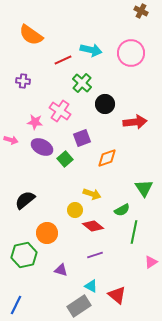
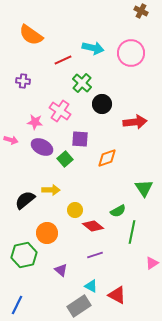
cyan arrow: moved 2 px right, 2 px up
black circle: moved 3 px left
purple square: moved 2 px left, 1 px down; rotated 24 degrees clockwise
yellow arrow: moved 41 px left, 4 px up; rotated 18 degrees counterclockwise
green semicircle: moved 4 px left, 1 px down
green line: moved 2 px left
pink triangle: moved 1 px right, 1 px down
purple triangle: rotated 24 degrees clockwise
red triangle: rotated 12 degrees counterclockwise
blue line: moved 1 px right
